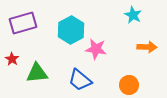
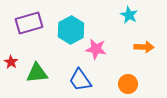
cyan star: moved 4 px left
purple rectangle: moved 6 px right
orange arrow: moved 3 px left
red star: moved 1 px left, 3 px down
blue trapezoid: rotated 15 degrees clockwise
orange circle: moved 1 px left, 1 px up
